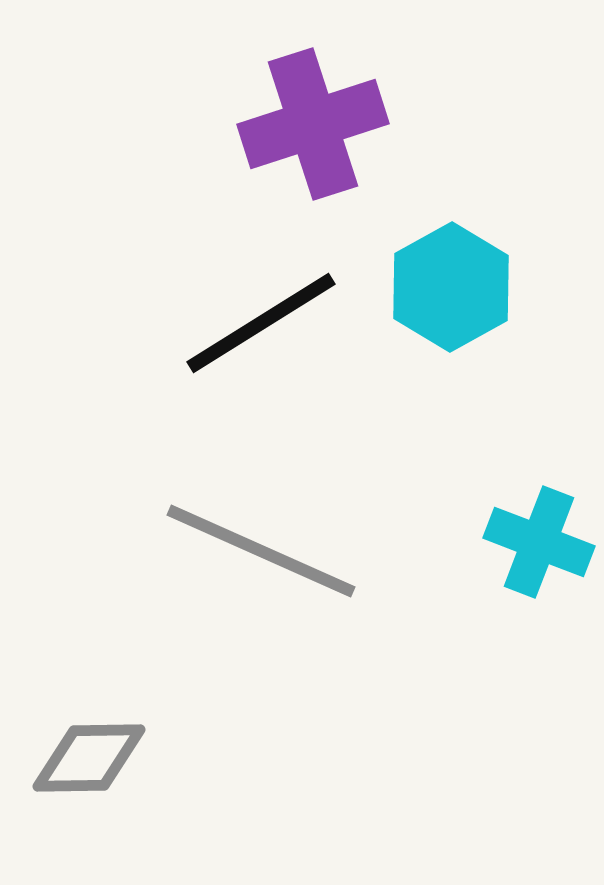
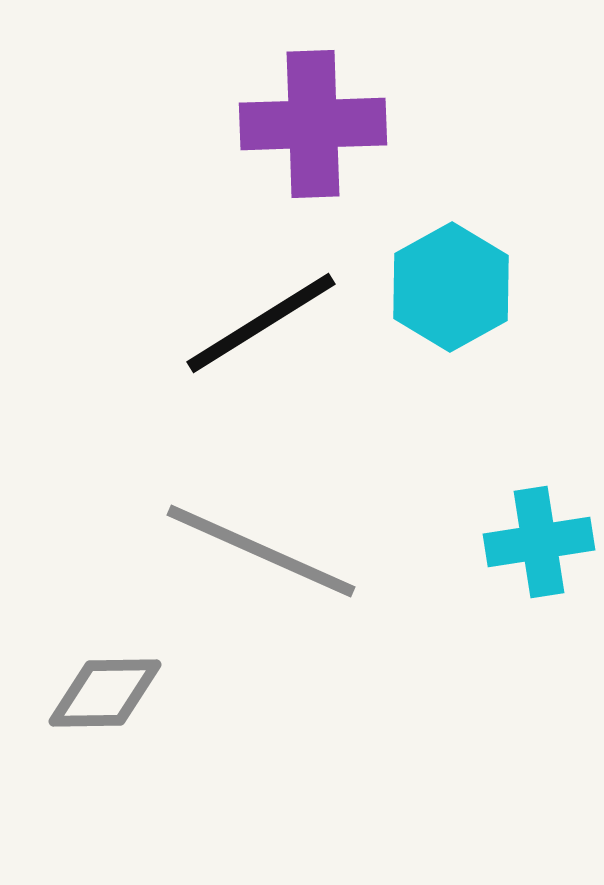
purple cross: rotated 16 degrees clockwise
cyan cross: rotated 30 degrees counterclockwise
gray diamond: moved 16 px right, 65 px up
